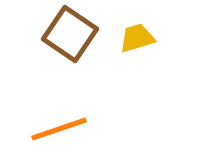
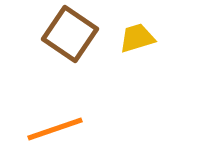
orange line: moved 4 px left
